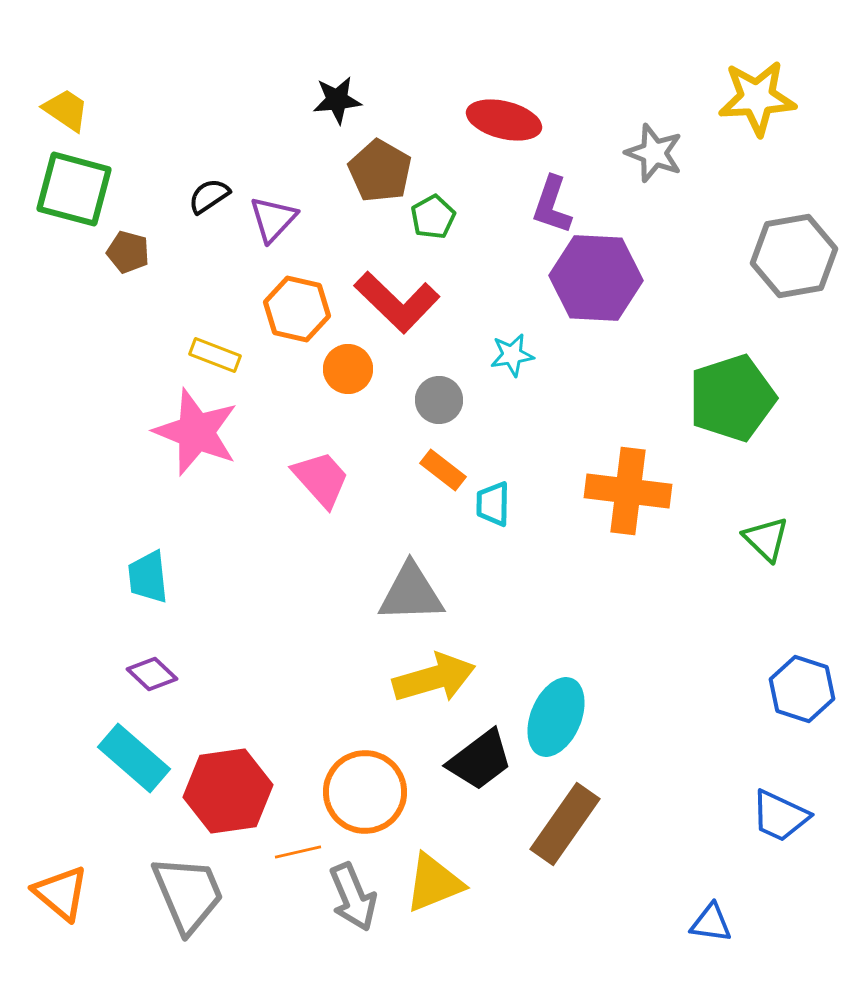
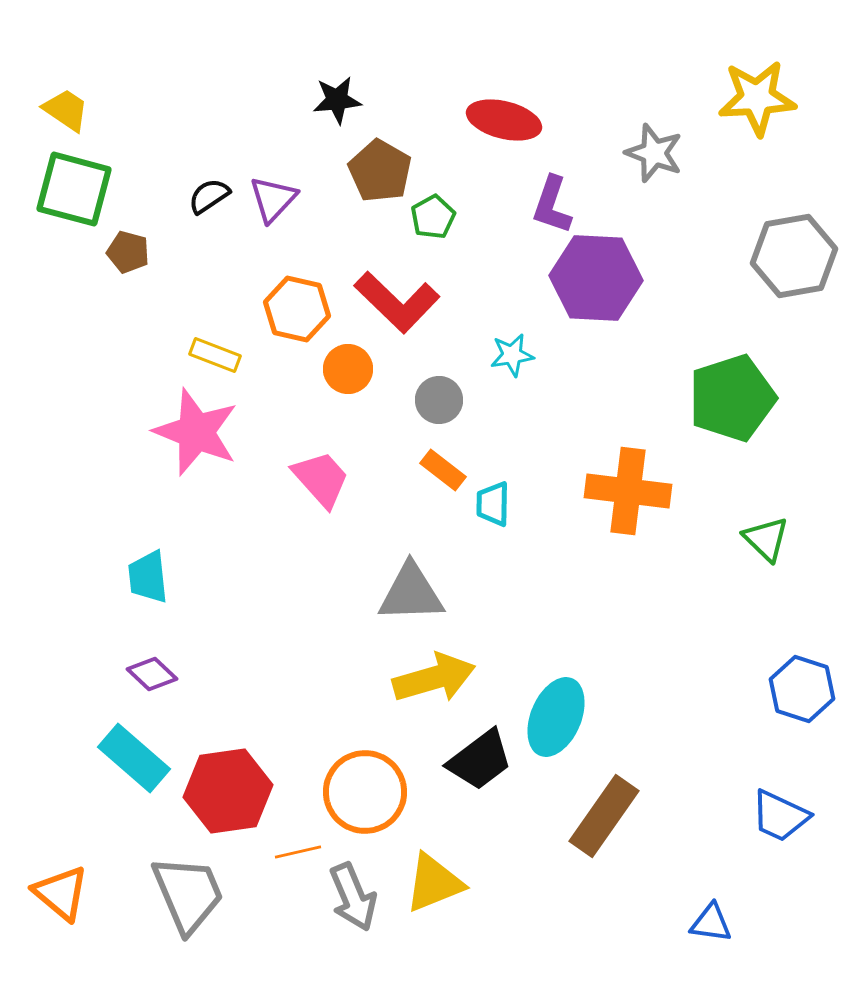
purple triangle at (273, 219): moved 20 px up
brown rectangle at (565, 824): moved 39 px right, 8 px up
